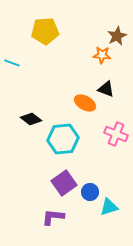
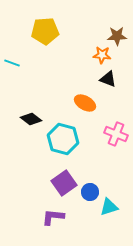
brown star: rotated 24 degrees clockwise
black triangle: moved 2 px right, 10 px up
cyan hexagon: rotated 20 degrees clockwise
